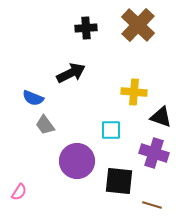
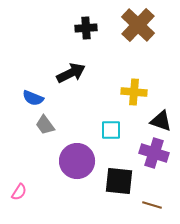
black triangle: moved 4 px down
